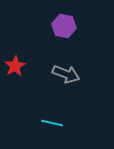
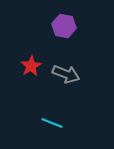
red star: moved 16 px right
cyan line: rotated 10 degrees clockwise
